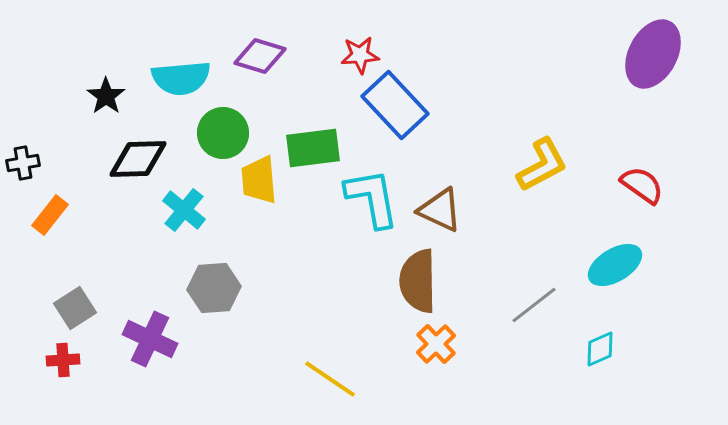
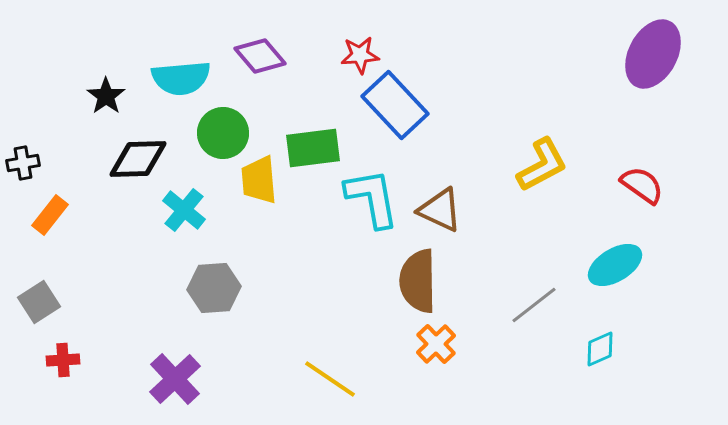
purple diamond: rotated 33 degrees clockwise
gray square: moved 36 px left, 6 px up
purple cross: moved 25 px right, 40 px down; rotated 22 degrees clockwise
